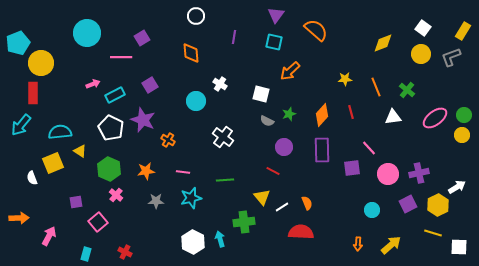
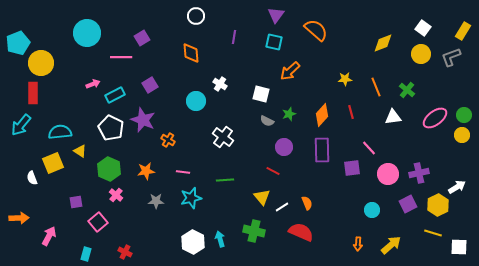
green cross at (244, 222): moved 10 px right, 9 px down; rotated 20 degrees clockwise
red semicircle at (301, 232): rotated 20 degrees clockwise
